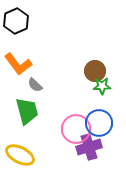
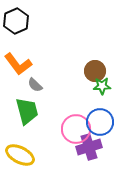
blue circle: moved 1 px right, 1 px up
